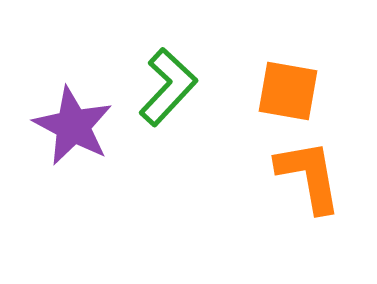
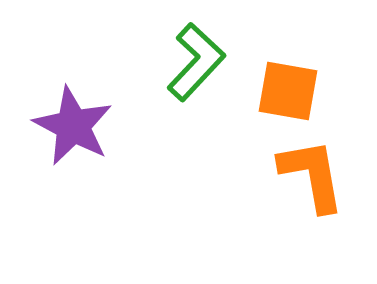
green L-shape: moved 28 px right, 25 px up
orange L-shape: moved 3 px right, 1 px up
